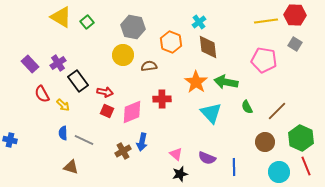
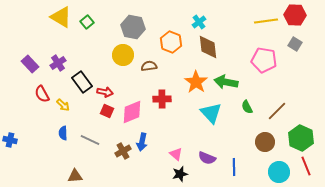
black rectangle: moved 4 px right, 1 px down
gray line: moved 6 px right
brown triangle: moved 4 px right, 9 px down; rotated 21 degrees counterclockwise
